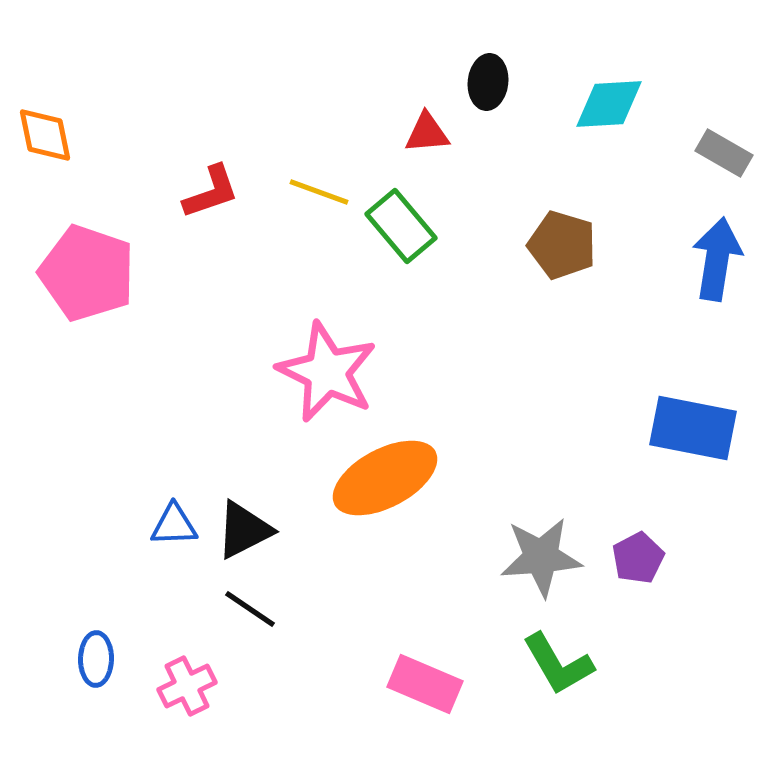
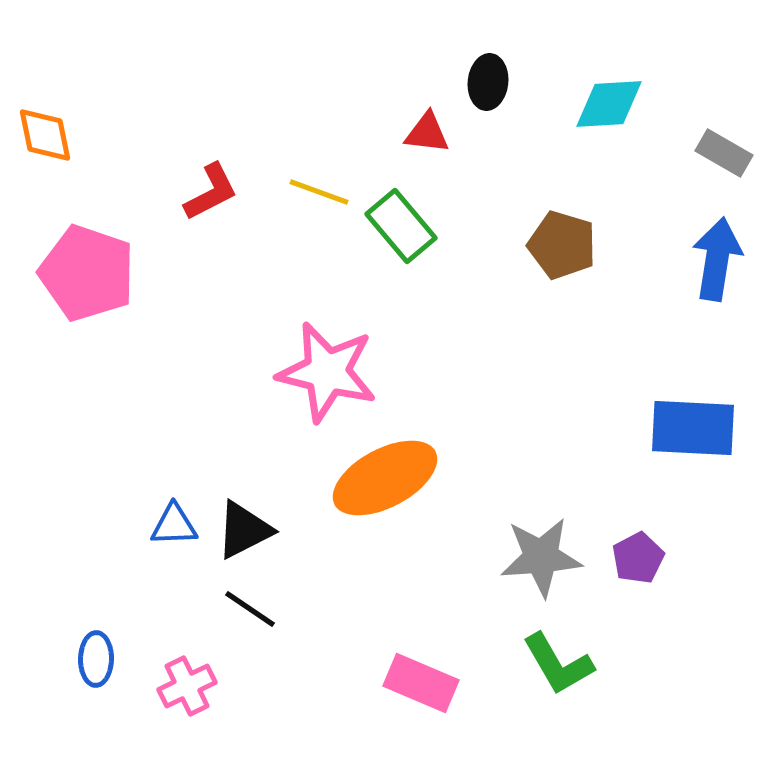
red triangle: rotated 12 degrees clockwise
red L-shape: rotated 8 degrees counterclockwise
pink star: rotated 12 degrees counterclockwise
blue rectangle: rotated 8 degrees counterclockwise
pink rectangle: moved 4 px left, 1 px up
